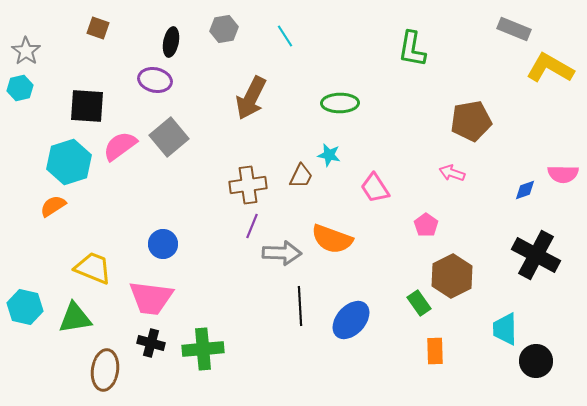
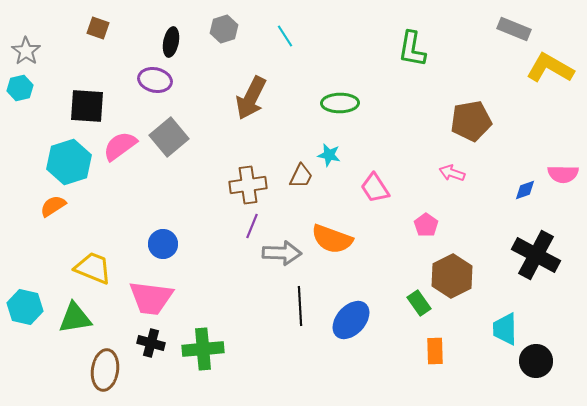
gray hexagon at (224, 29): rotated 8 degrees counterclockwise
